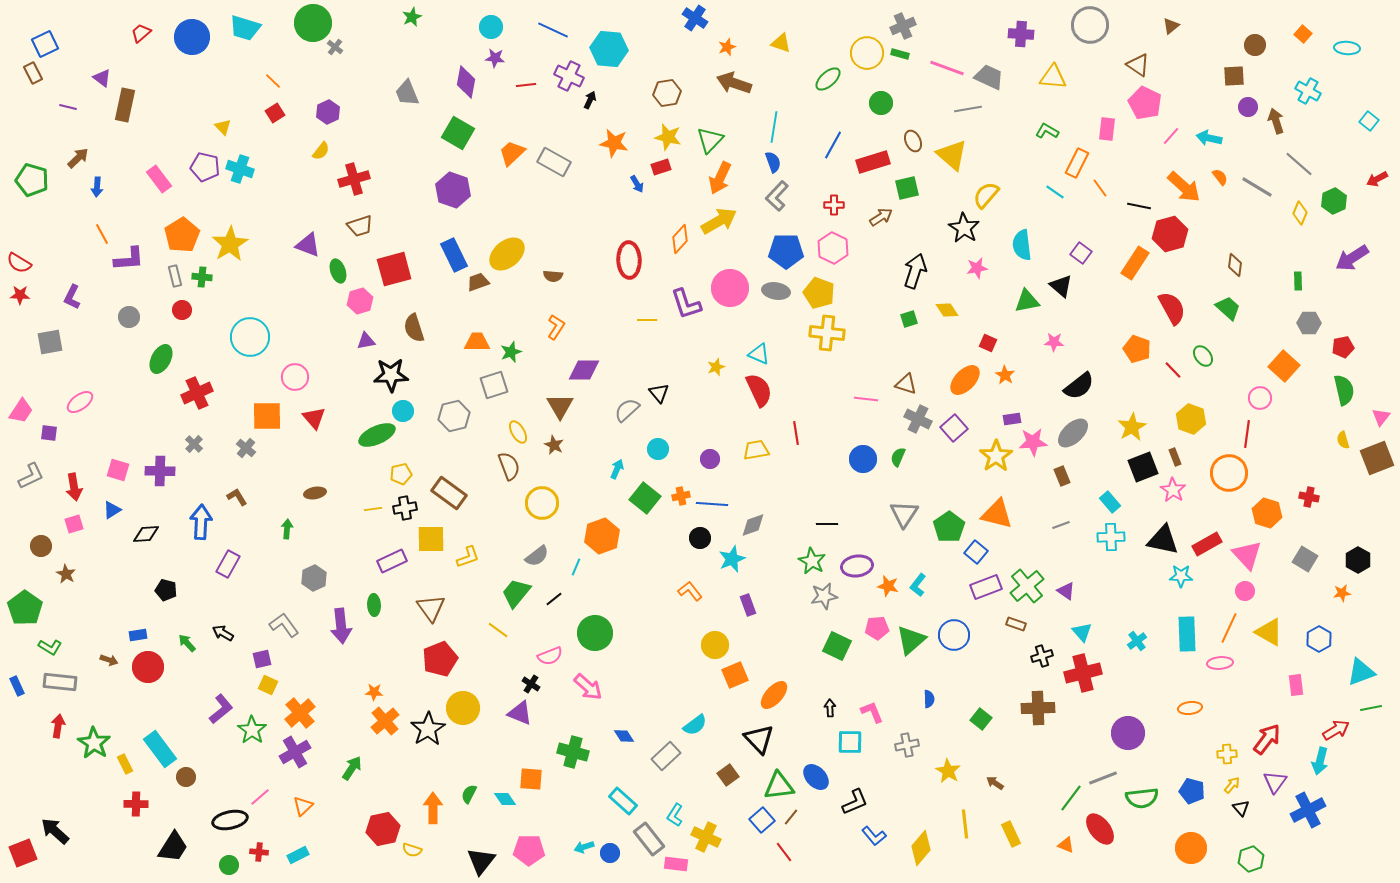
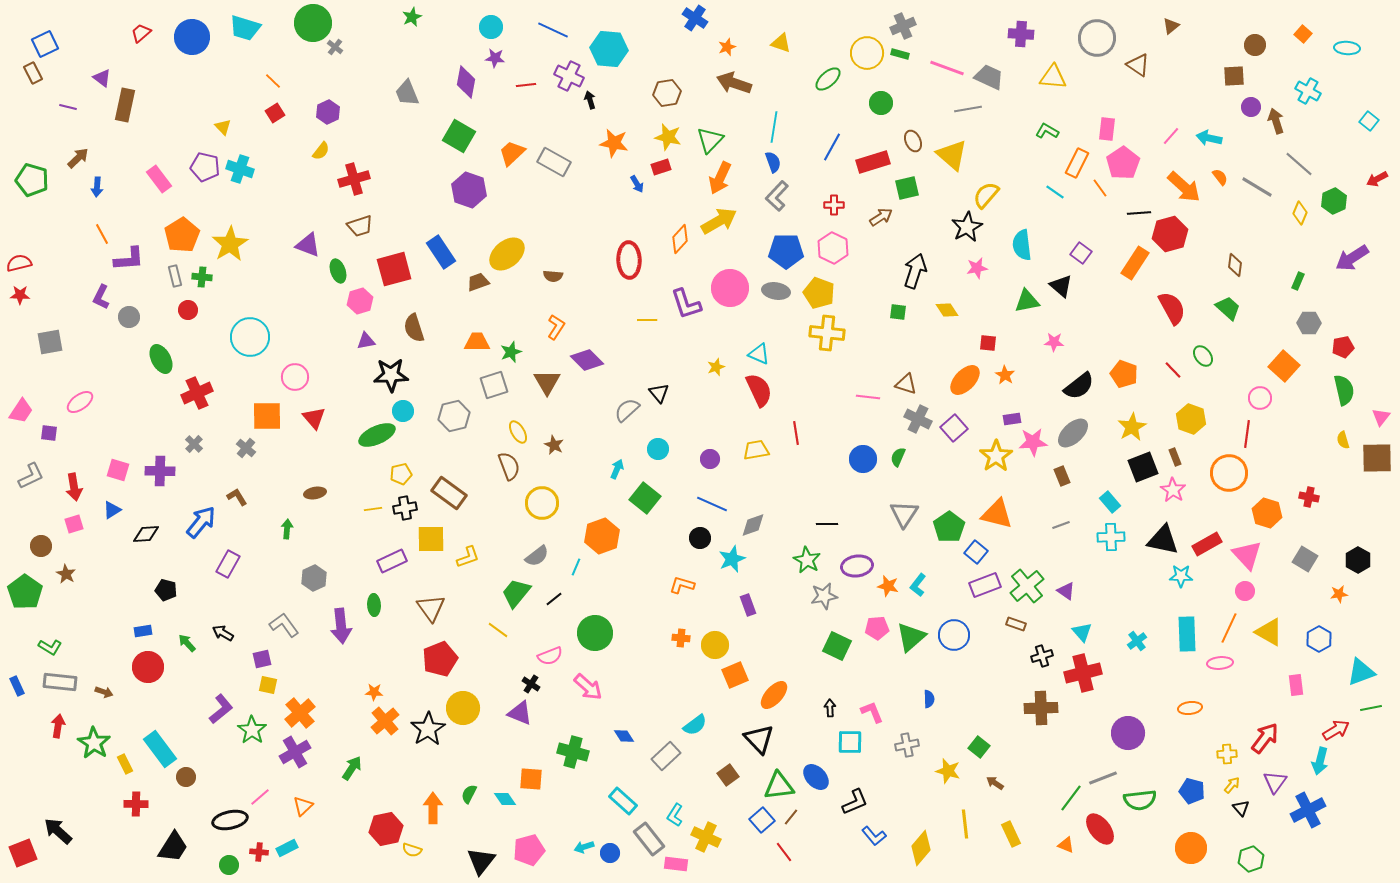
gray circle at (1090, 25): moved 7 px right, 13 px down
black arrow at (590, 100): rotated 42 degrees counterclockwise
pink pentagon at (1145, 103): moved 22 px left, 60 px down; rotated 12 degrees clockwise
purple circle at (1248, 107): moved 3 px right
green square at (458, 133): moved 1 px right, 3 px down
blue line at (833, 145): moved 1 px left, 2 px down
purple hexagon at (453, 190): moved 16 px right
black line at (1139, 206): moved 7 px down; rotated 15 degrees counterclockwise
black star at (964, 228): moved 3 px right, 1 px up; rotated 12 degrees clockwise
blue rectangle at (454, 255): moved 13 px left, 3 px up; rotated 8 degrees counterclockwise
red semicircle at (19, 263): rotated 135 degrees clockwise
green rectangle at (1298, 281): rotated 24 degrees clockwise
purple L-shape at (72, 297): moved 29 px right
red circle at (182, 310): moved 6 px right
green square at (909, 319): moved 11 px left, 7 px up; rotated 24 degrees clockwise
red square at (988, 343): rotated 18 degrees counterclockwise
orange pentagon at (1137, 349): moved 13 px left, 25 px down
green ellipse at (161, 359): rotated 56 degrees counterclockwise
purple diamond at (584, 370): moved 3 px right, 10 px up; rotated 44 degrees clockwise
pink line at (866, 399): moved 2 px right, 2 px up
brown triangle at (560, 406): moved 13 px left, 24 px up
brown square at (1377, 458): rotated 20 degrees clockwise
orange cross at (681, 496): moved 142 px down; rotated 18 degrees clockwise
blue line at (712, 504): rotated 20 degrees clockwise
blue arrow at (201, 522): rotated 36 degrees clockwise
green star at (812, 561): moved 5 px left, 1 px up
purple rectangle at (986, 587): moved 1 px left, 2 px up
orange L-shape at (690, 591): moved 8 px left, 6 px up; rotated 35 degrees counterclockwise
orange star at (1342, 593): moved 3 px left, 1 px down
green pentagon at (25, 608): moved 16 px up
blue rectangle at (138, 635): moved 5 px right, 4 px up
green triangle at (911, 640): moved 3 px up
brown arrow at (109, 660): moved 5 px left, 32 px down
yellow square at (268, 685): rotated 12 degrees counterclockwise
brown cross at (1038, 708): moved 3 px right
green square at (981, 719): moved 2 px left, 28 px down
red arrow at (1267, 739): moved 2 px left, 1 px up
yellow star at (948, 771): rotated 15 degrees counterclockwise
green semicircle at (1142, 798): moved 2 px left, 2 px down
red hexagon at (383, 829): moved 3 px right
black arrow at (55, 831): moved 3 px right
pink pentagon at (529, 850): rotated 16 degrees counterclockwise
cyan rectangle at (298, 855): moved 11 px left, 7 px up
